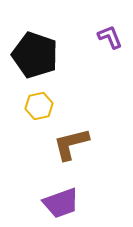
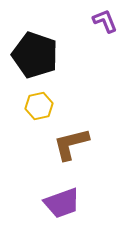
purple L-shape: moved 5 px left, 16 px up
purple trapezoid: moved 1 px right
